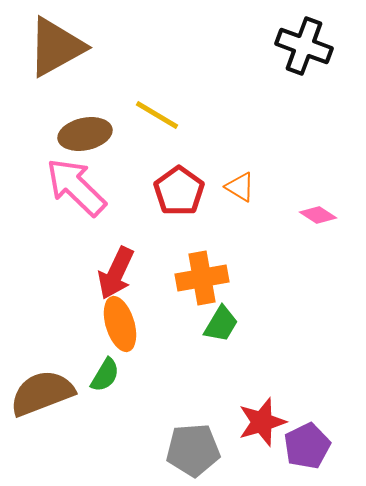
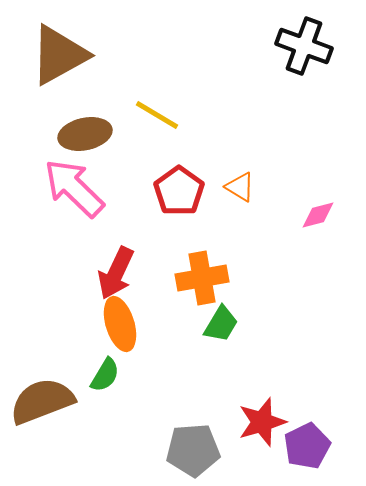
brown triangle: moved 3 px right, 8 px down
pink arrow: moved 2 px left, 1 px down
pink diamond: rotated 48 degrees counterclockwise
brown semicircle: moved 8 px down
